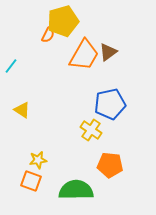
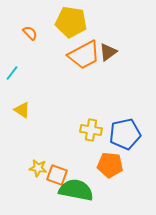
yellow pentagon: moved 8 px right, 1 px down; rotated 24 degrees clockwise
orange semicircle: moved 18 px left, 2 px up; rotated 70 degrees counterclockwise
orange trapezoid: rotated 32 degrees clockwise
cyan line: moved 1 px right, 7 px down
blue pentagon: moved 15 px right, 30 px down
yellow cross: rotated 25 degrees counterclockwise
yellow star: moved 8 px down; rotated 18 degrees clockwise
orange square: moved 26 px right, 6 px up
green semicircle: rotated 12 degrees clockwise
